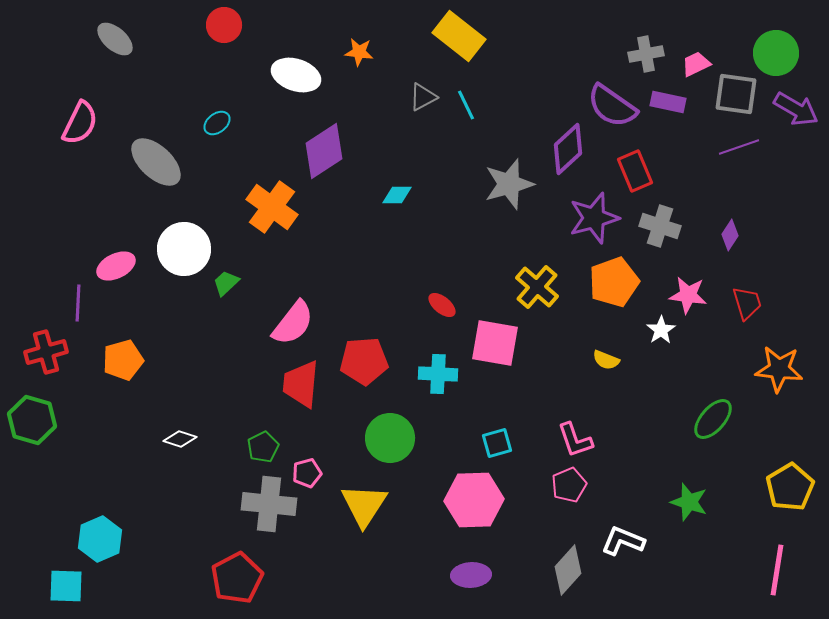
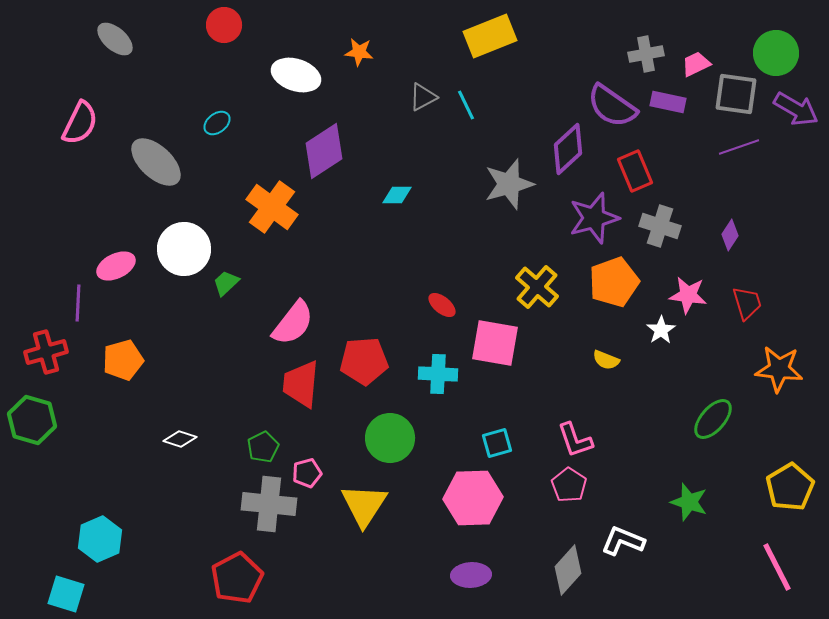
yellow rectangle at (459, 36): moved 31 px right; rotated 60 degrees counterclockwise
pink pentagon at (569, 485): rotated 16 degrees counterclockwise
pink hexagon at (474, 500): moved 1 px left, 2 px up
pink line at (777, 570): moved 3 px up; rotated 36 degrees counterclockwise
cyan square at (66, 586): moved 8 px down; rotated 15 degrees clockwise
